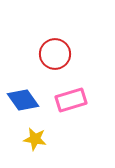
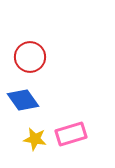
red circle: moved 25 px left, 3 px down
pink rectangle: moved 34 px down
